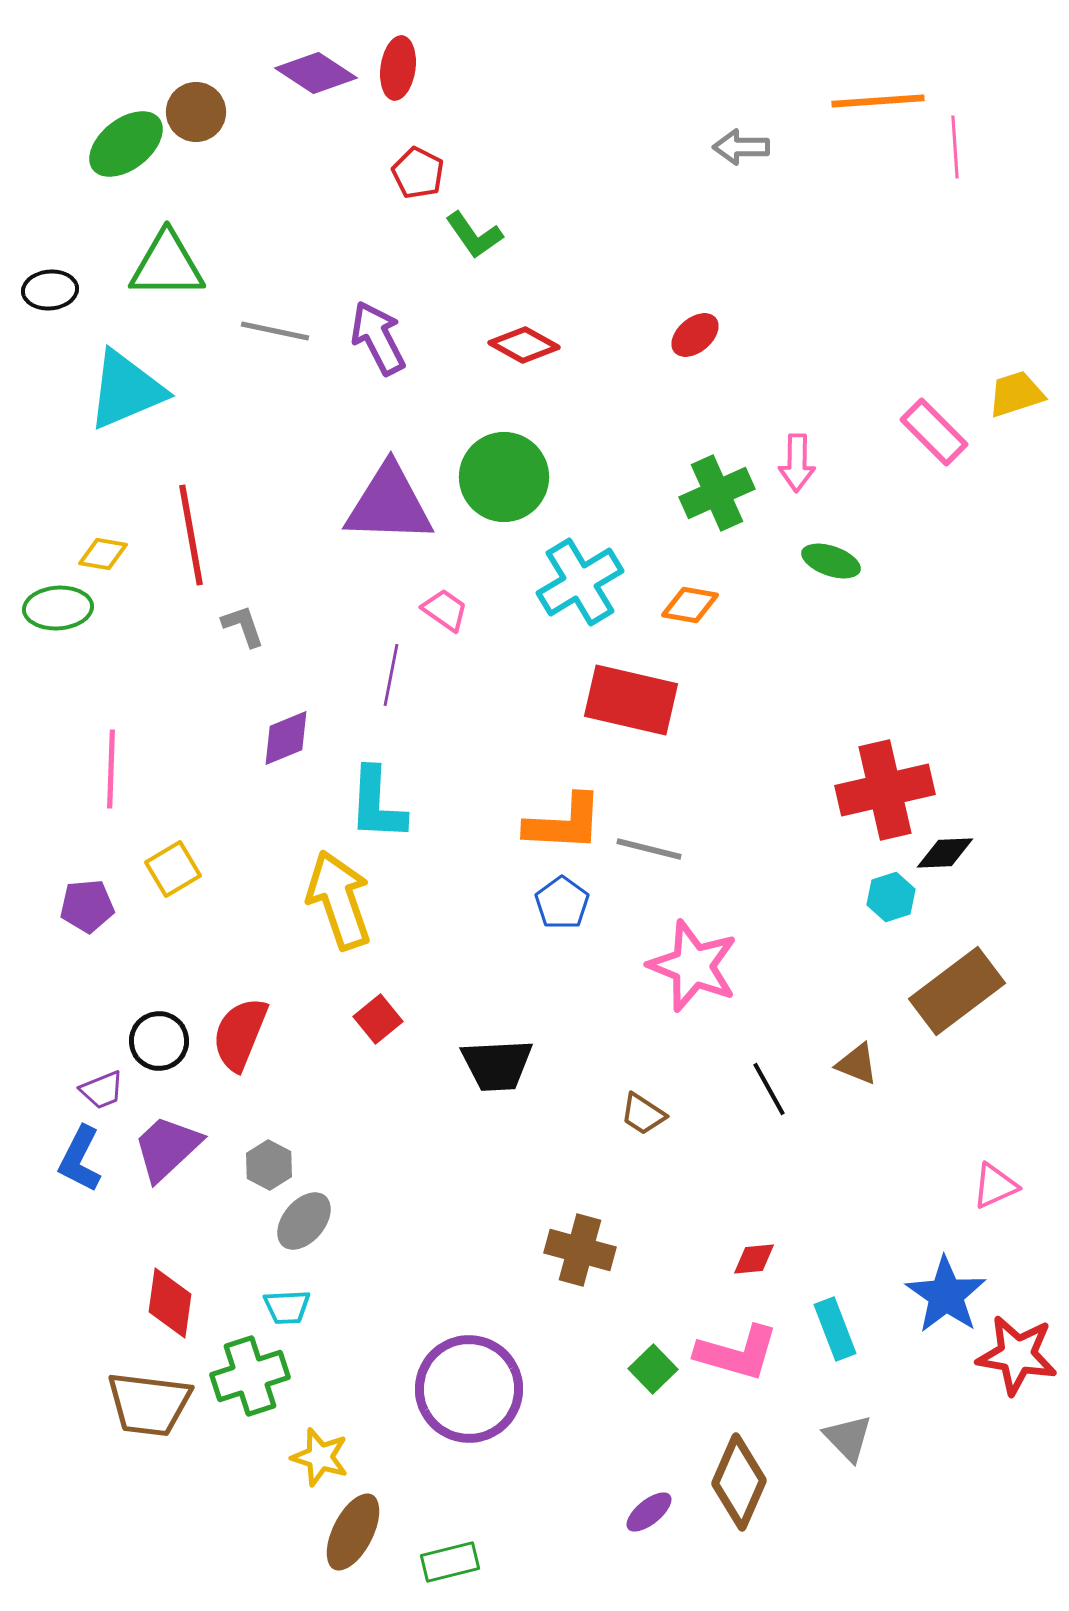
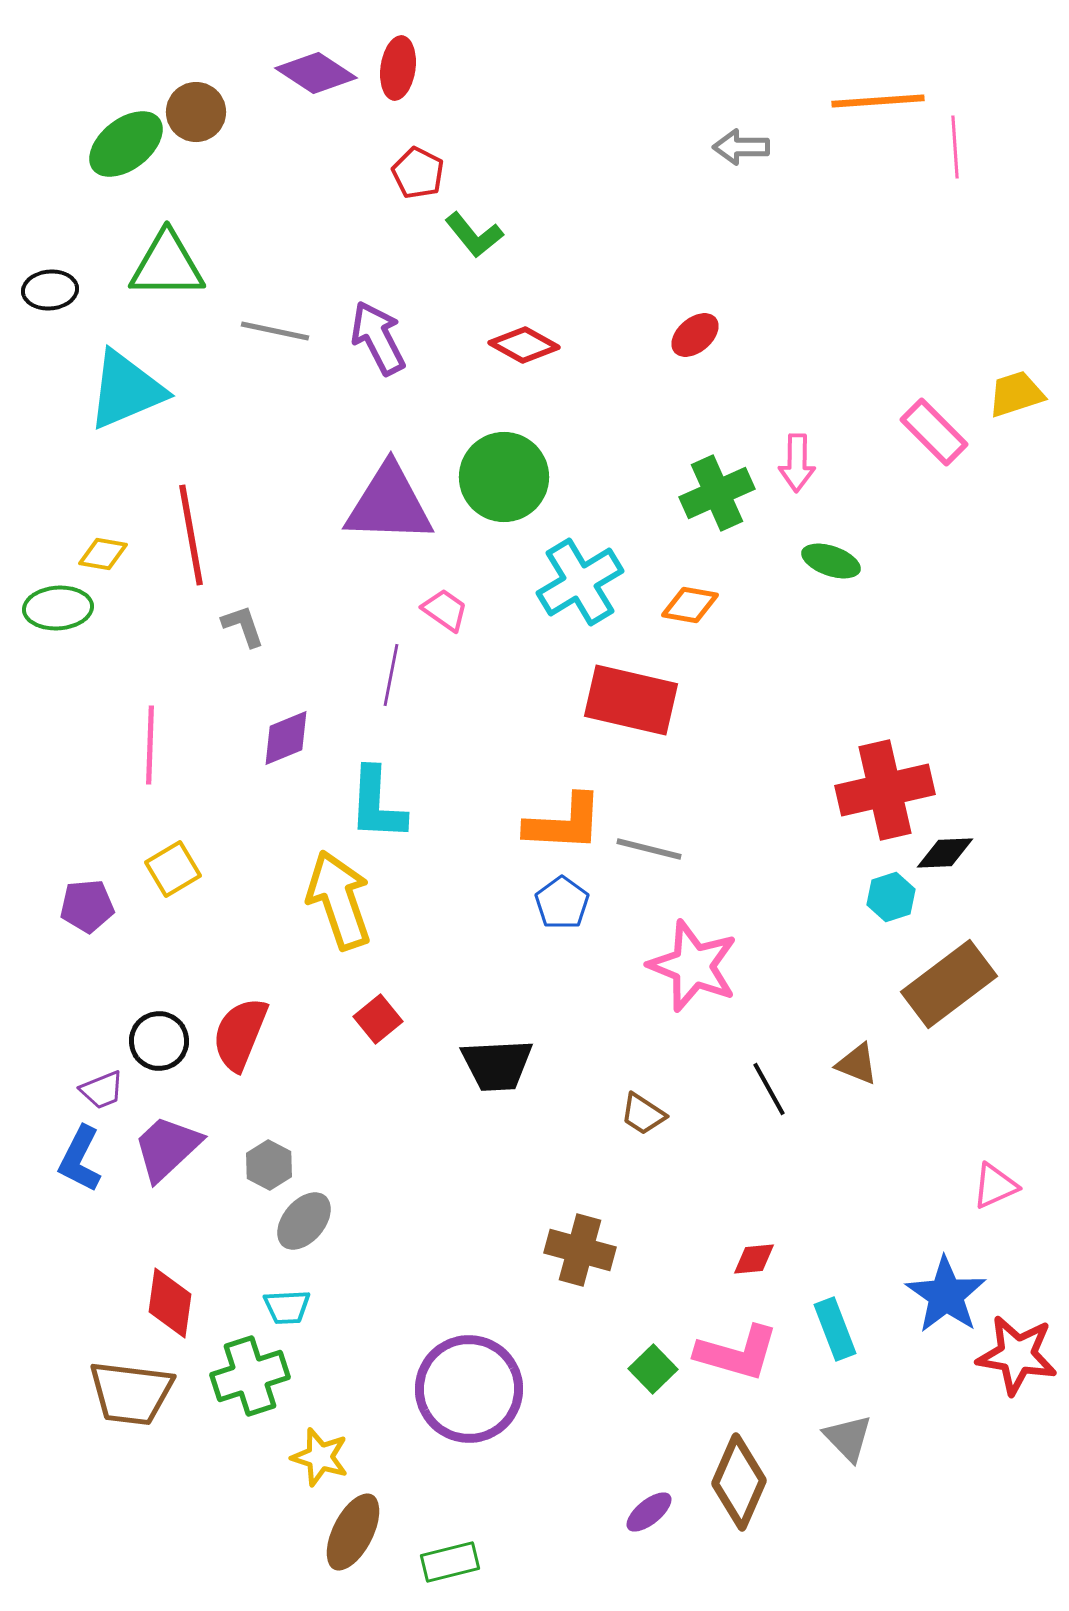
green L-shape at (474, 235): rotated 4 degrees counterclockwise
pink line at (111, 769): moved 39 px right, 24 px up
brown rectangle at (957, 991): moved 8 px left, 7 px up
brown trapezoid at (149, 1404): moved 18 px left, 11 px up
